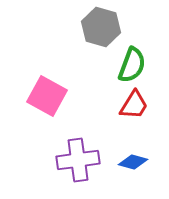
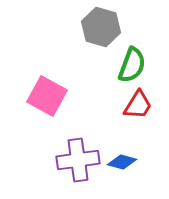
red trapezoid: moved 4 px right
blue diamond: moved 11 px left
